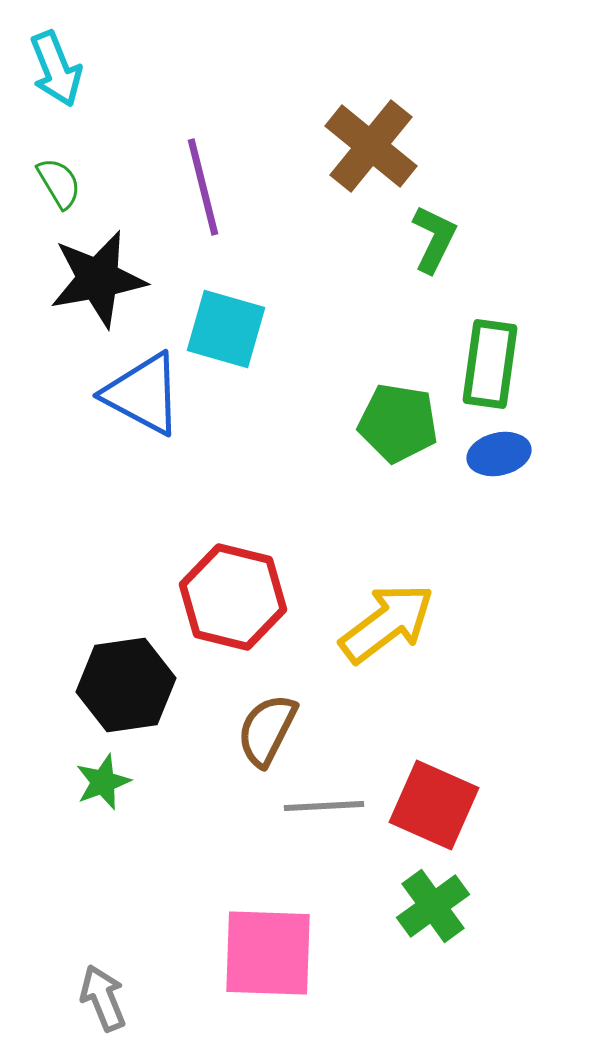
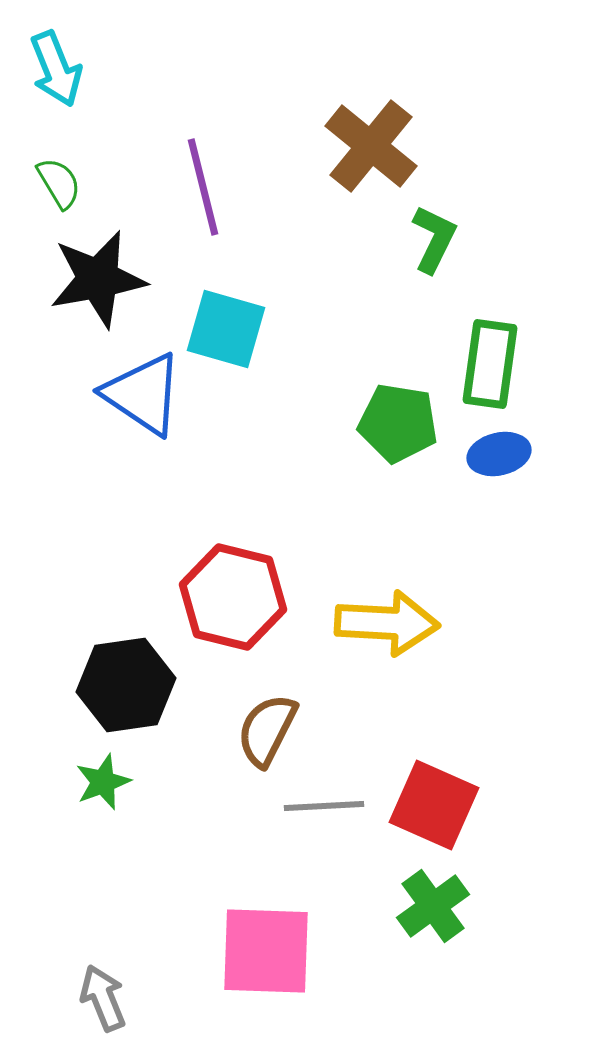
blue triangle: rotated 6 degrees clockwise
yellow arrow: rotated 40 degrees clockwise
pink square: moved 2 px left, 2 px up
